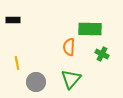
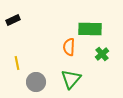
black rectangle: rotated 24 degrees counterclockwise
green cross: rotated 24 degrees clockwise
